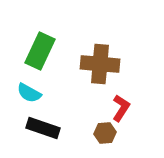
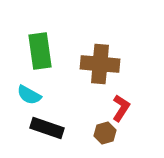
green rectangle: rotated 33 degrees counterclockwise
cyan semicircle: moved 2 px down
black rectangle: moved 4 px right
brown hexagon: rotated 10 degrees counterclockwise
